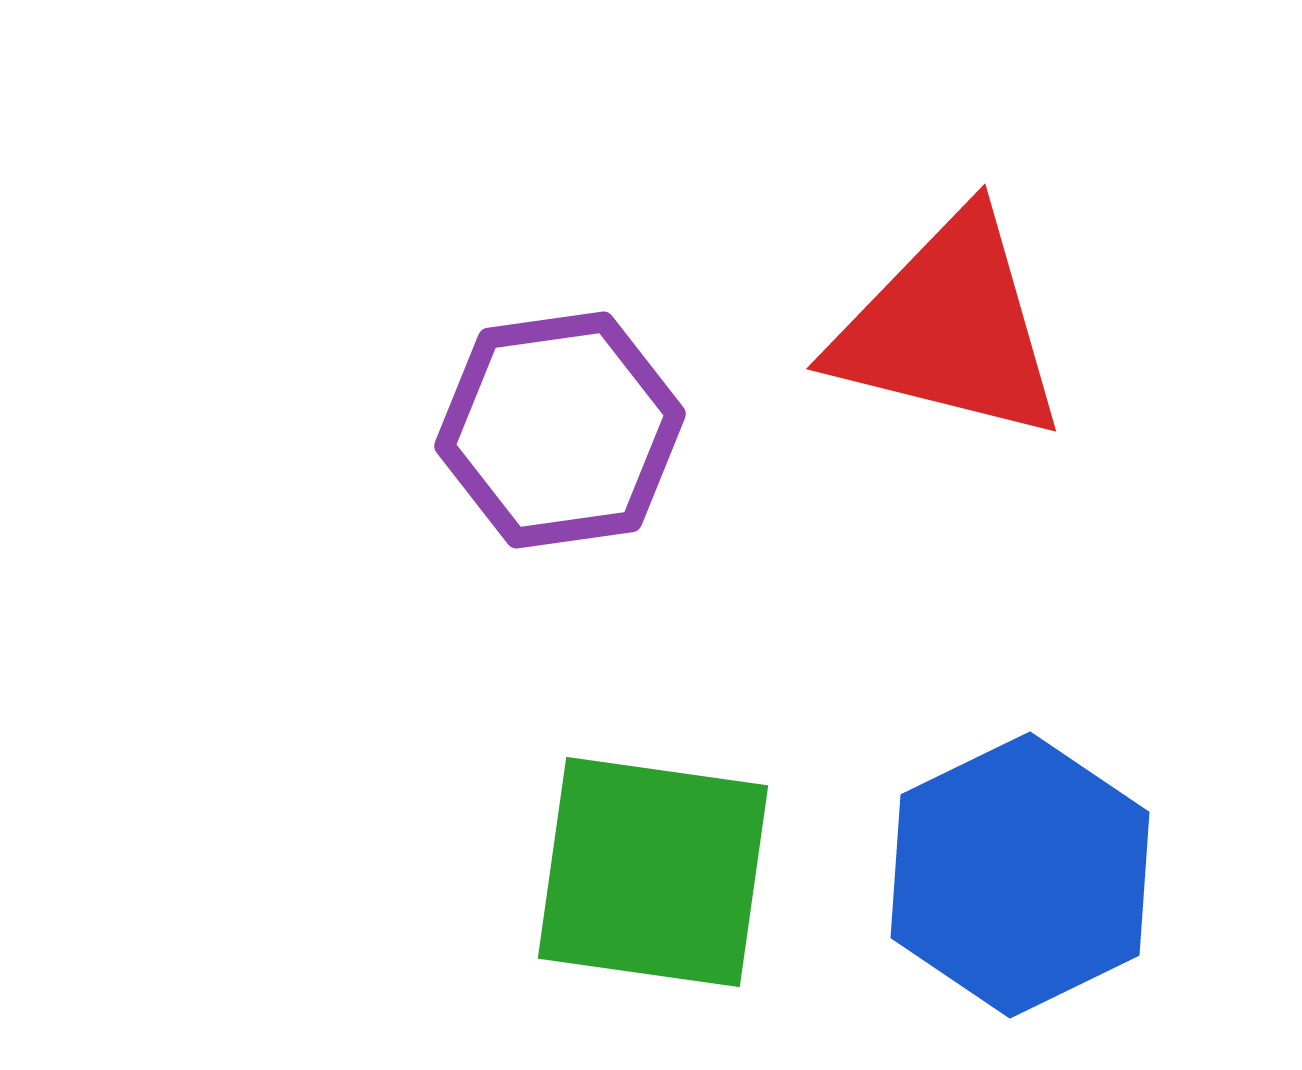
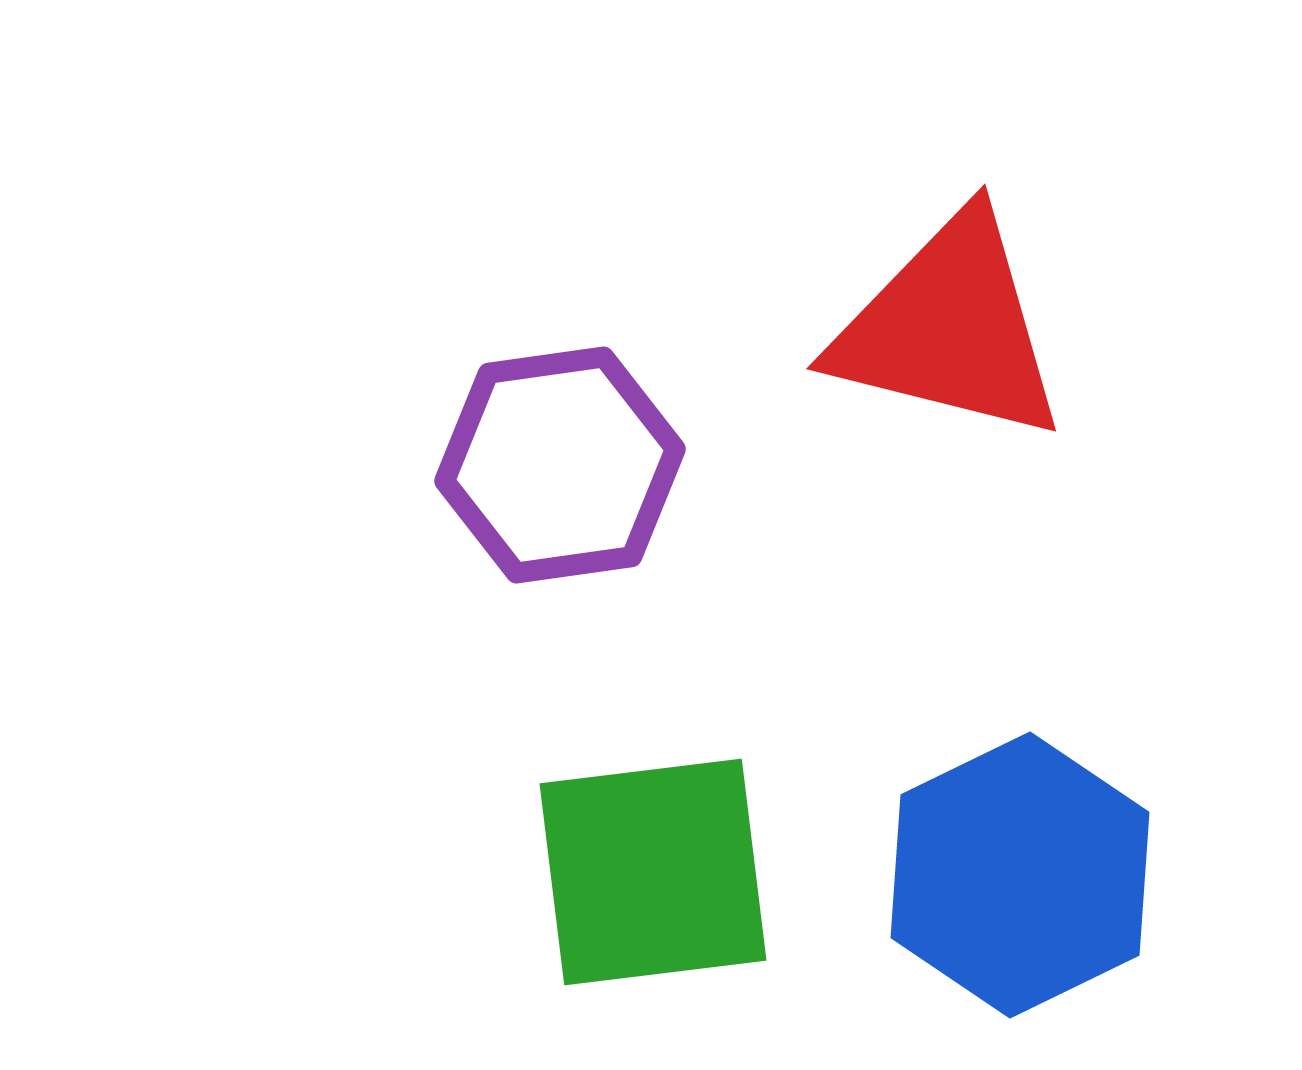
purple hexagon: moved 35 px down
green square: rotated 15 degrees counterclockwise
